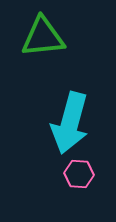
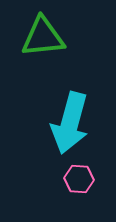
pink hexagon: moved 5 px down
